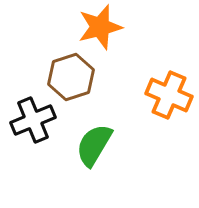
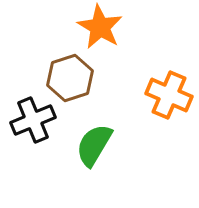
orange star: rotated 27 degrees counterclockwise
brown hexagon: moved 1 px left, 1 px down
